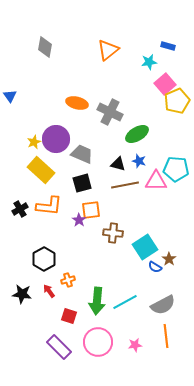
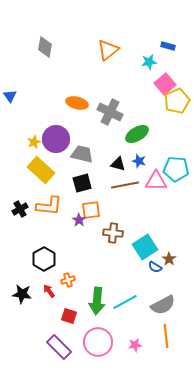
gray trapezoid: rotated 10 degrees counterclockwise
